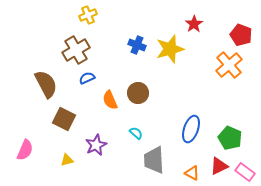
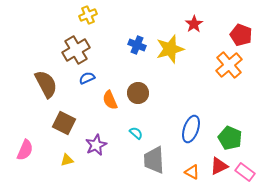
brown square: moved 4 px down
orange triangle: moved 1 px up
